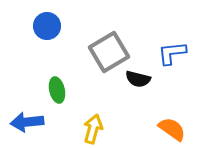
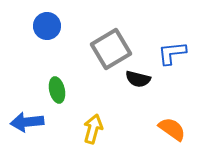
gray square: moved 2 px right, 3 px up
